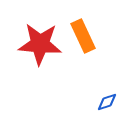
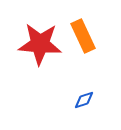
blue diamond: moved 23 px left, 2 px up
